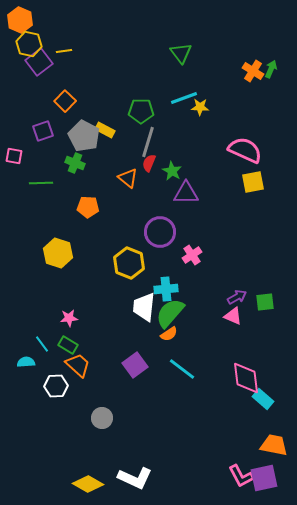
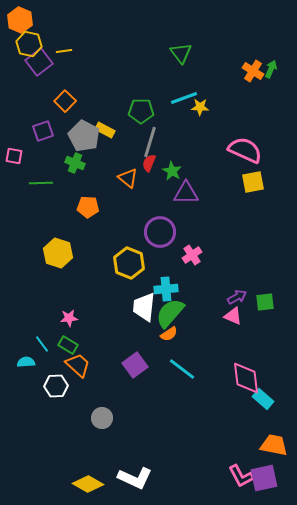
gray line at (148, 142): moved 2 px right
